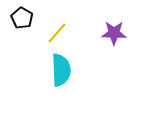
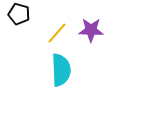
black pentagon: moved 3 px left, 4 px up; rotated 15 degrees counterclockwise
purple star: moved 23 px left, 3 px up
